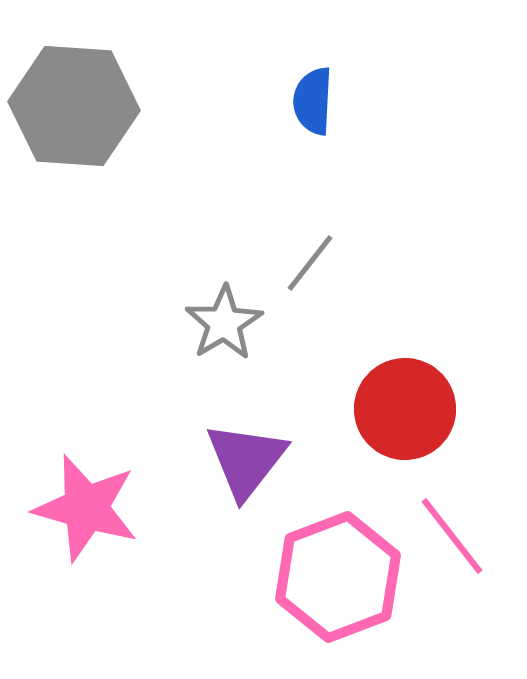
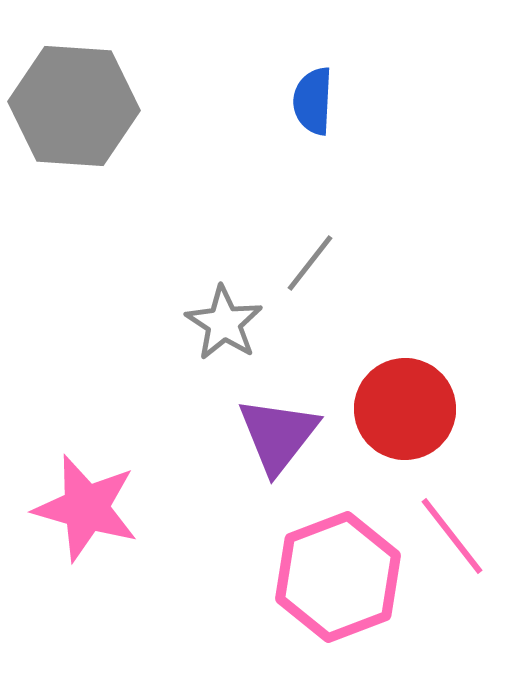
gray star: rotated 8 degrees counterclockwise
purple triangle: moved 32 px right, 25 px up
